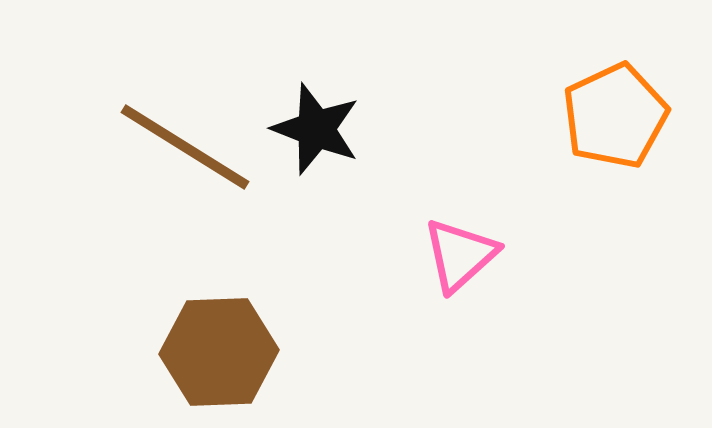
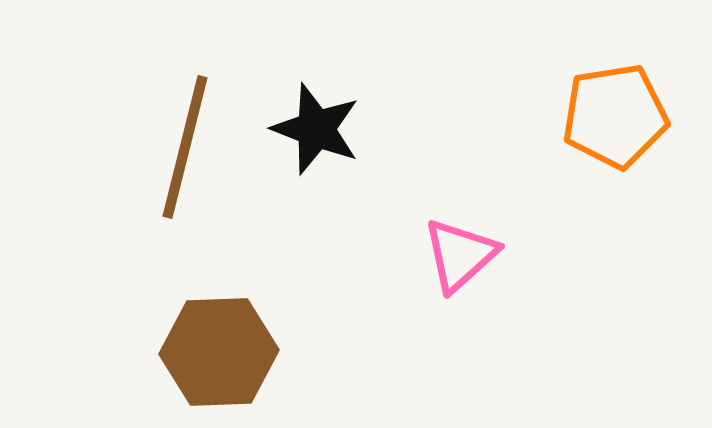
orange pentagon: rotated 16 degrees clockwise
brown line: rotated 72 degrees clockwise
